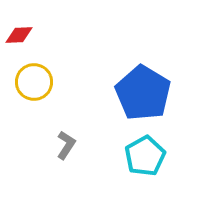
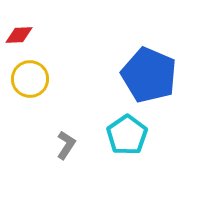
yellow circle: moved 4 px left, 3 px up
blue pentagon: moved 6 px right, 18 px up; rotated 8 degrees counterclockwise
cyan pentagon: moved 18 px left, 21 px up; rotated 6 degrees counterclockwise
